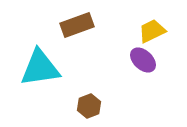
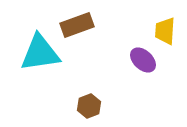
yellow trapezoid: moved 13 px right; rotated 60 degrees counterclockwise
cyan triangle: moved 15 px up
